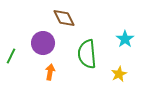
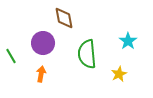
brown diamond: rotated 15 degrees clockwise
cyan star: moved 3 px right, 2 px down
green line: rotated 56 degrees counterclockwise
orange arrow: moved 9 px left, 2 px down
